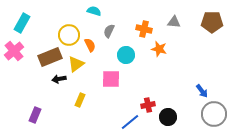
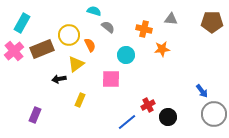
gray triangle: moved 3 px left, 3 px up
gray semicircle: moved 1 px left, 4 px up; rotated 104 degrees clockwise
orange star: moved 3 px right; rotated 21 degrees counterclockwise
brown rectangle: moved 8 px left, 8 px up
red cross: rotated 16 degrees counterclockwise
blue line: moved 3 px left
